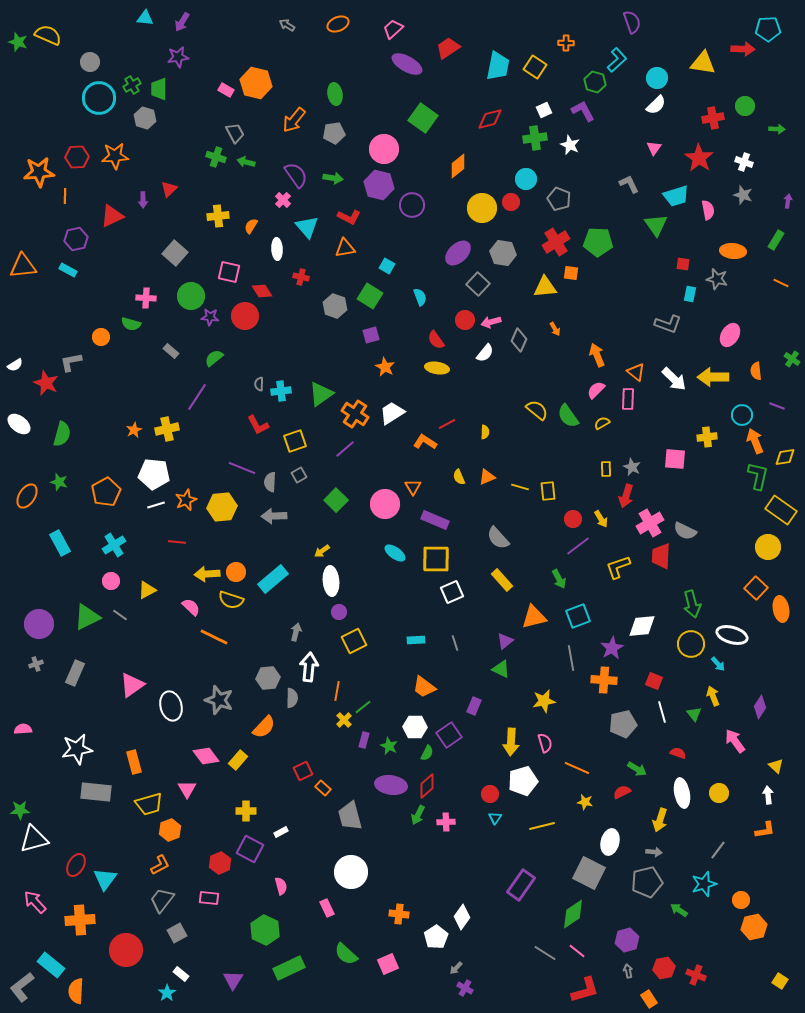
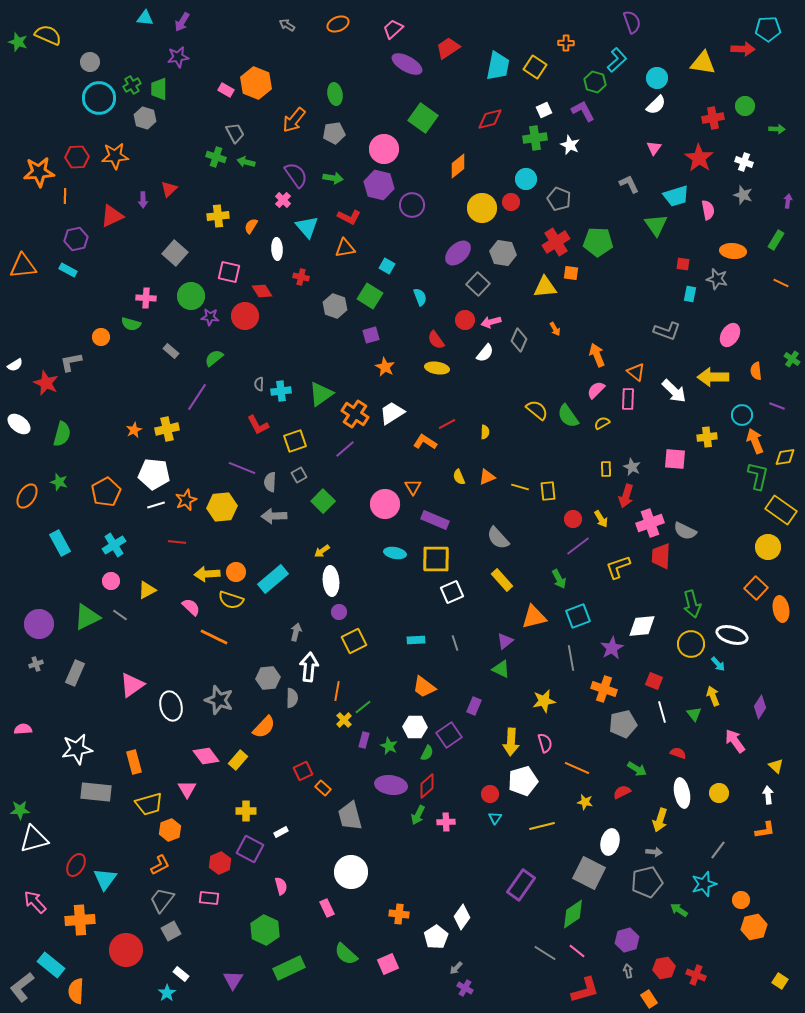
orange hexagon at (256, 83): rotated 8 degrees clockwise
gray L-shape at (668, 324): moved 1 px left, 7 px down
white arrow at (674, 379): moved 12 px down
green square at (336, 500): moved 13 px left, 1 px down
pink cross at (650, 523): rotated 12 degrees clockwise
cyan ellipse at (395, 553): rotated 25 degrees counterclockwise
orange cross at (604, 680): moved 9 px down; rotated 15 degrees clockwise
gray square at (177, 933): moved 6 px left, 2 px up
